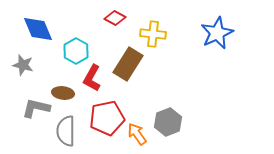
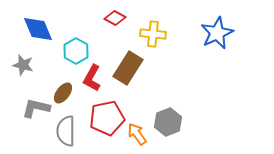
brown rectangle: moved 4 px down
brown ellipse: rotated 60 degrees counterclockwise
